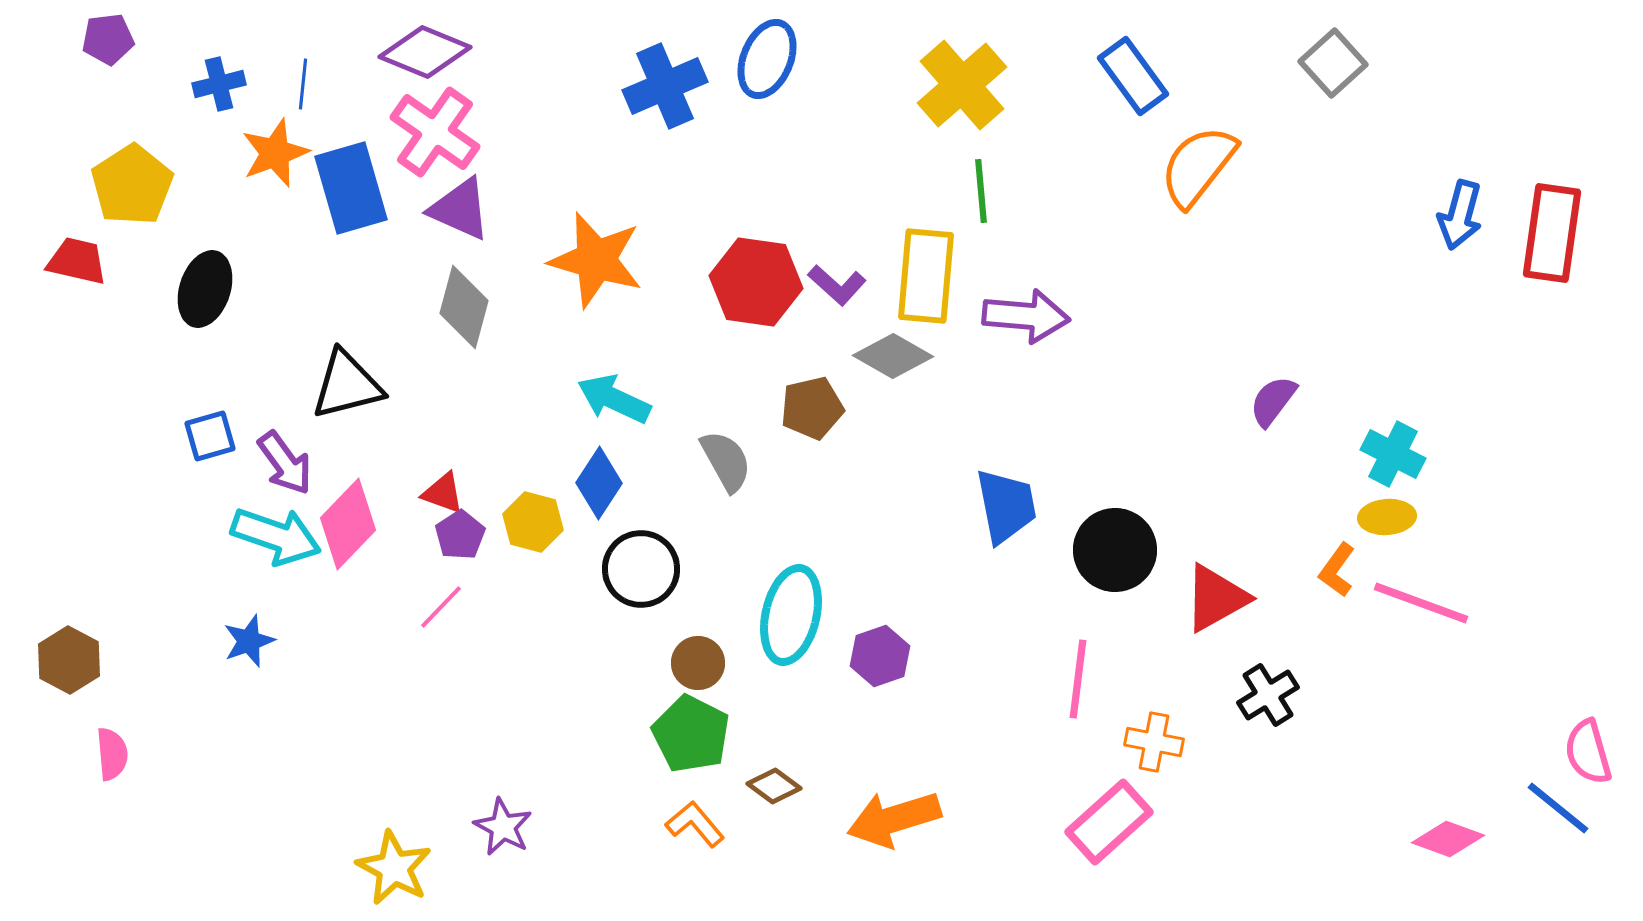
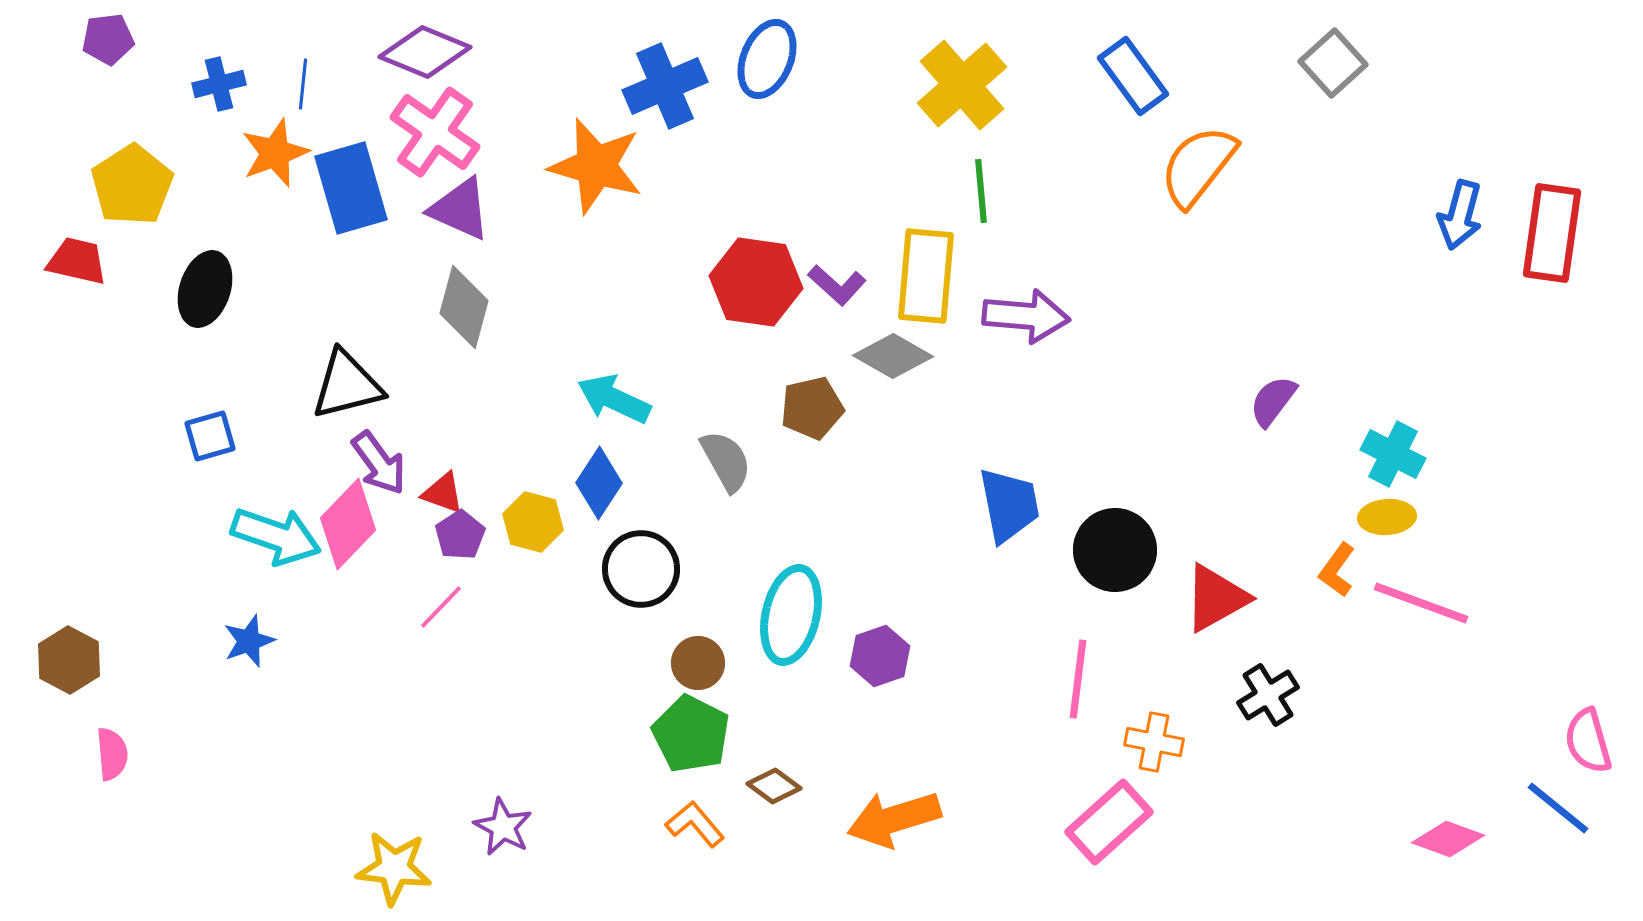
orange star at (596, 260): moved 94 px up
purple arrow at (285, 463): moved 94 px right
blue trapezoid at (1006, 506): moved 3 px right, 1 px up
pink semicircle at (1588, 752): moved 11 px up
yellow star at (394, 868): rotated 22 degrees counterclockwise
